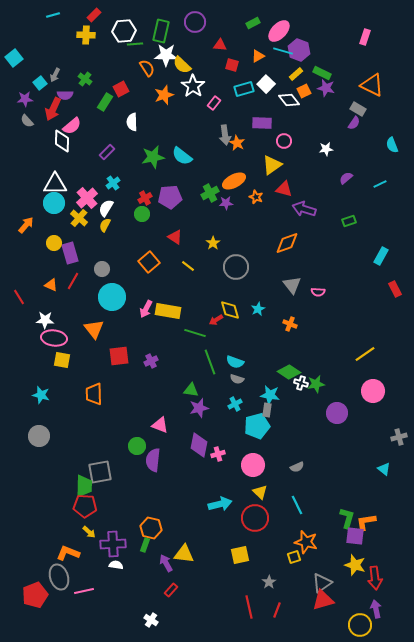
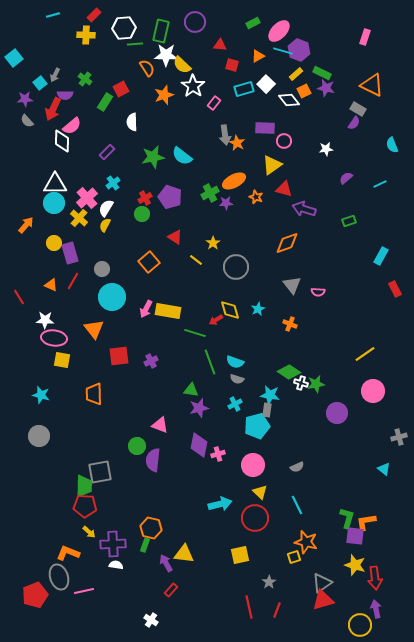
white hexagon at (124, 31): moved 3 px up
purple rectangle at (262, 123): moved 3 px right, 5 px down
purple pentagon at (170, 197): rotated 25 degrees clockwise
yellow line at (188, 266): moved 8 px right, 6 px up
